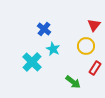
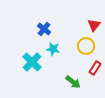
cyan star: rotated 16 degrees counterclockwise
